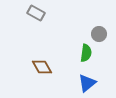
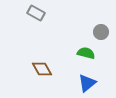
gray circle: moved 2 px right, 2 px up
green semicircle: rotated 84 degrees counterclockwise
brown diamond: moved 2 px down
